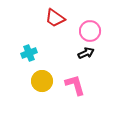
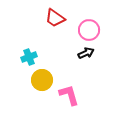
pink circle: moved 1 px left, 1 px up
cyan cross: moved 4 px down
yellow circle: moved 1 px up
pink L-shape: moved 6 px left, 10 px down
